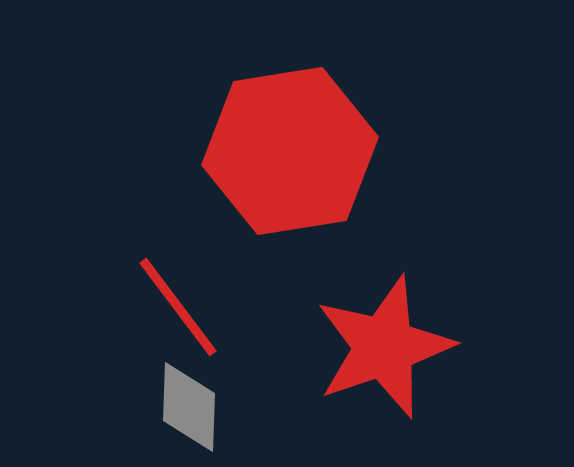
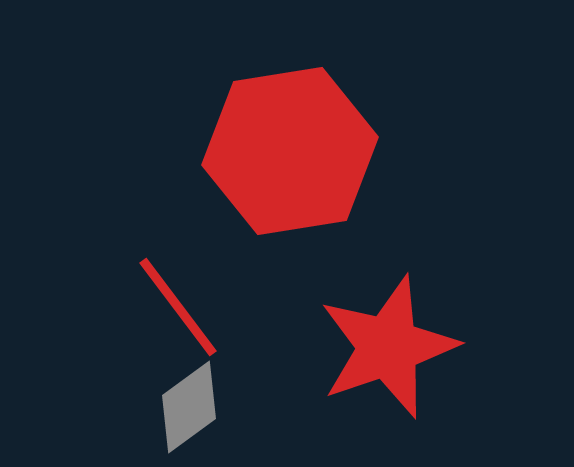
red star: moved 4 px right
gray diamond: rotated 52 degrees clockwise
